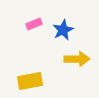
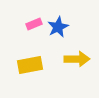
blue star: moved 5 px left, 3 px up
yellow rectangle: moved 16 px up
